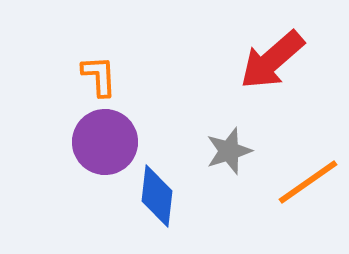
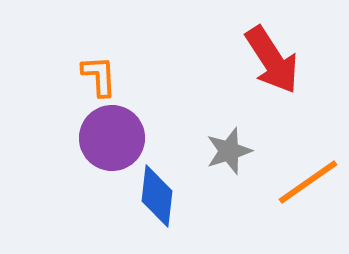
red arrow: rotated 82 degrees counterclockwise
purple circle: moved 7 px right, 4 px up
